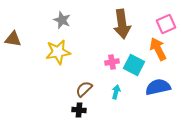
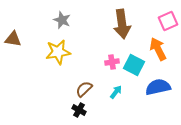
pink square: moved 2 px right, 3 px up
cyan arrow: rotated 24 degrees clockwise
black cross: rotated 24 degrees clockwise
